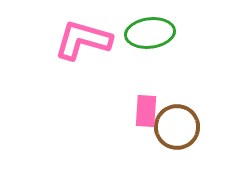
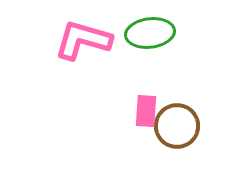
brown circle: moved 1 px up
